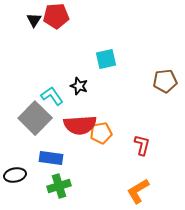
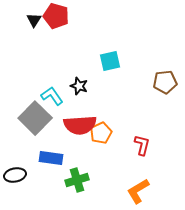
red pentagon: rotated 20 degrees clockwise
cyan square: moved 4 px right, 2 px down
brown pentagon: moved 1 px down
orange pentagon: rotated 15 degrees counterclockwise
green cross: moved 18 px right, 6 px up
